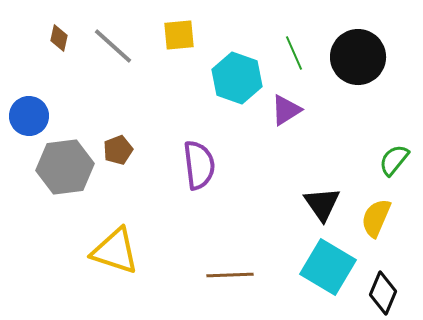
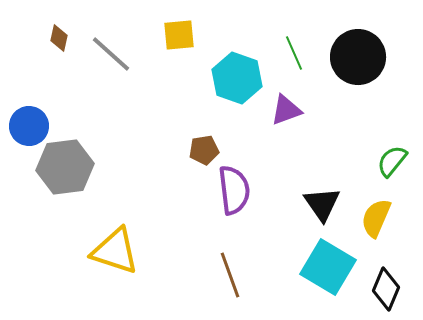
gray line: moved 2 px left, 8 px down
purple triangle: rotated 12 degrees clockwise
blue circle: moved 10 px down
brown pentagon: moved 86 px right; rotated 12 degrees clockwise
green semicircle: moved 2 px left, 1 px down
purple semicircle: moved 35 px right, 25 px down
brown line: rotated 72 degrees clockwise
black diamond: moved 3 px right, 4 px up
